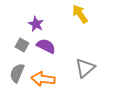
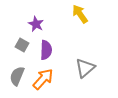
purple semicircle: moved 4 px down; rotated 66 degrees clockwise
gray semicircle: moved 3 px down
orange arrow: rotated 125 degrees clockwise
